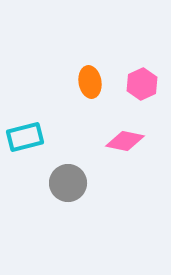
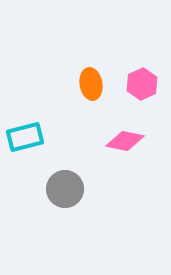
orange ellipse: moved 1 px right, 2 px down
gray circle: moved 3 px left, 6 px down
